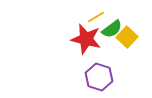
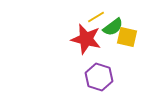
green semicircle: moved 1 px right, 2 px up
yellow square: rotated 30 degrees counterclockwise
